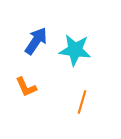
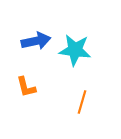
blue arrow: rotated 44 degrees clockwise
orange L-shape: rotated 10 degrees clockwise
